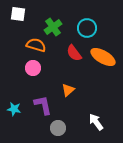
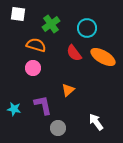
green cross: moved 2 px left, 3 px up
